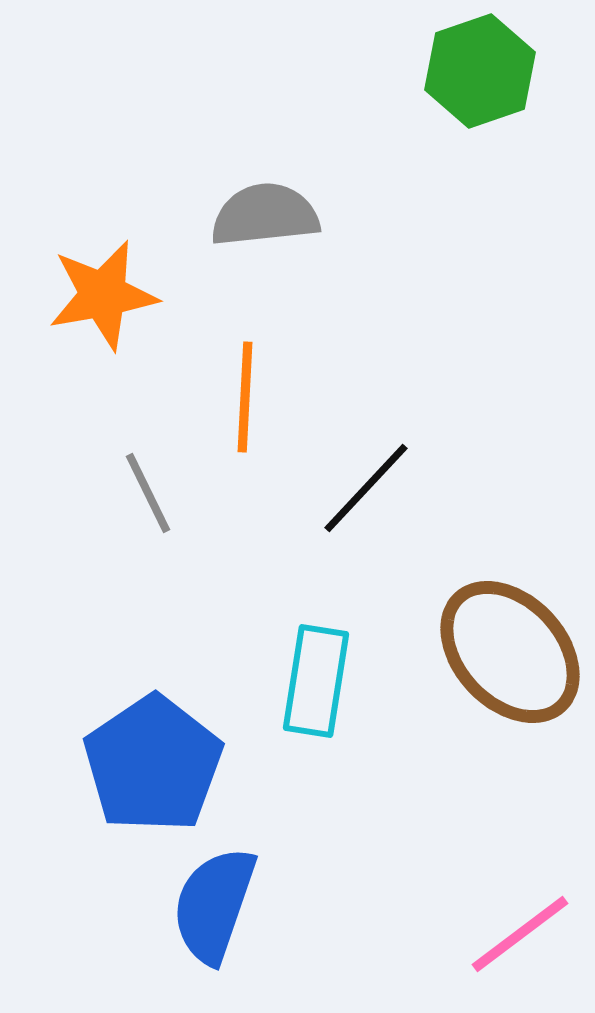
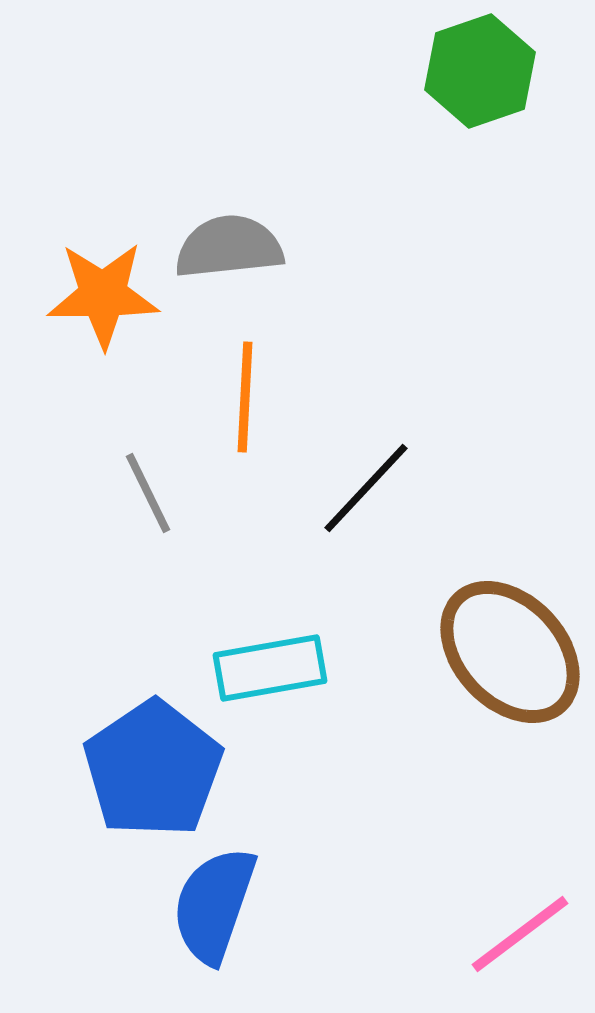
gray semicircle: moved 36 px left, 32 px down
orange star: rotated 10 degrees clockwise
cyan rectangle: moved 46 px left, 13 px up; rotated 71 degrees clockwise
blue pentagon: moved 5 px down
